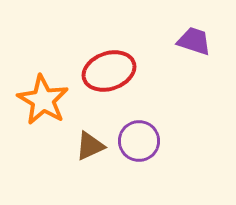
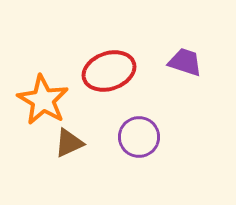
purple trapezoid: moved 9 px left, 21 px down
purple circle: moved 4 px up
brown triangle: moved 21 px left, 3 px up
